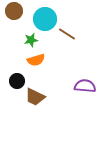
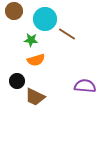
green star: rotated 16 degrees clockwise
